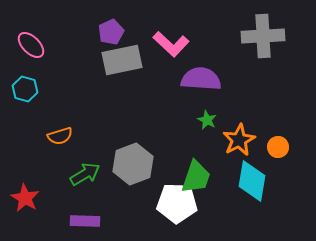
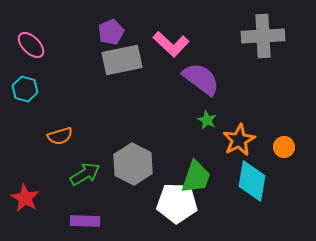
purple semicircle: rotated 33 degrees clockwise
orange circle: moved 6 px right
gray hexagon: rotated 12 degrees counterclockwise
